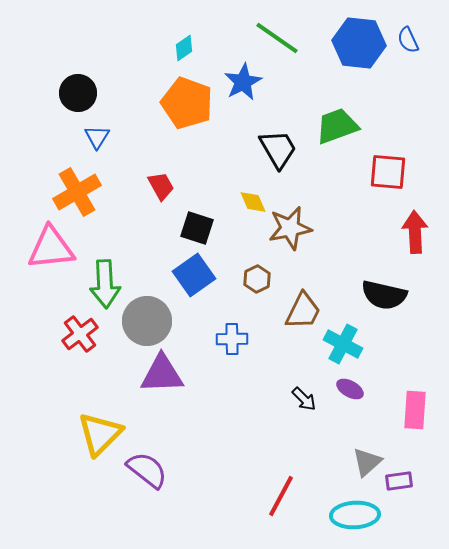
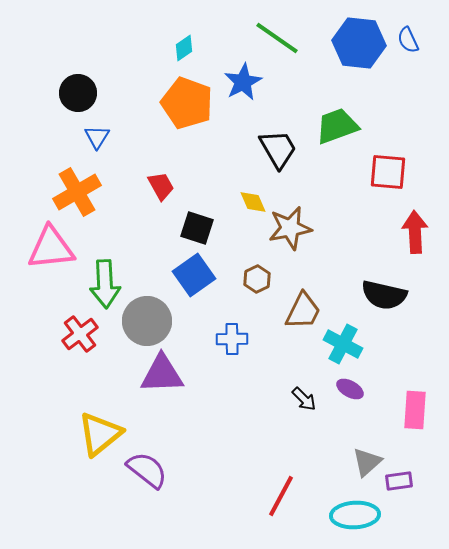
yellow triangle: rotated 6 degrees clockwise
